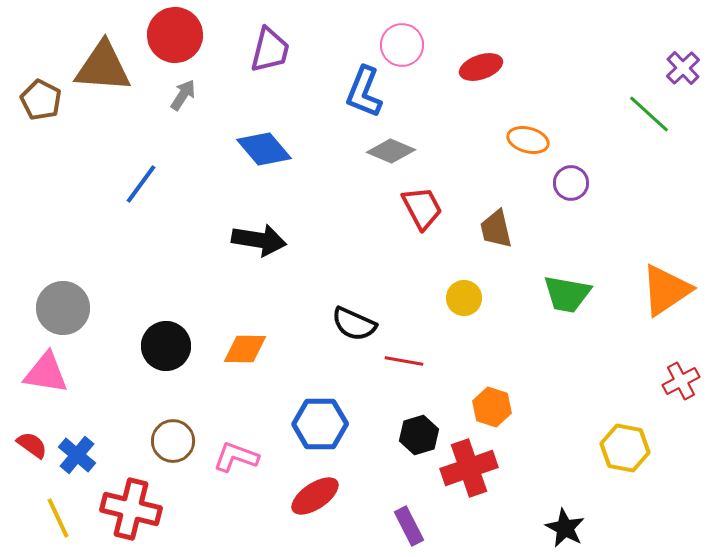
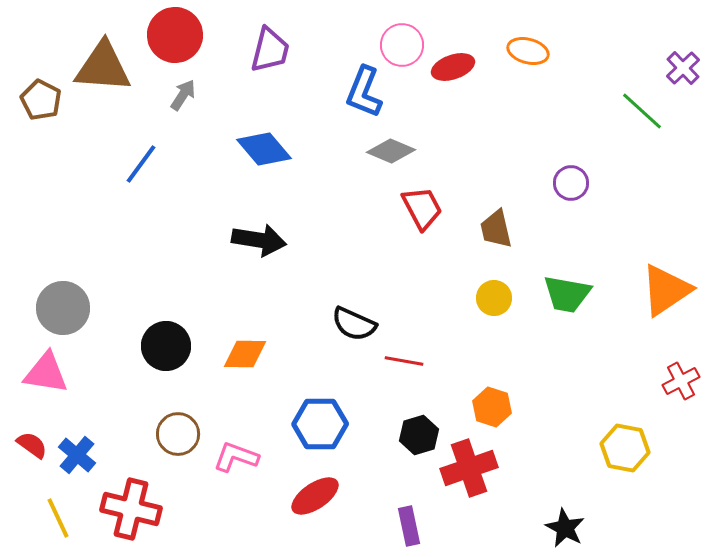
red ellipse at (481, 67): moved 28 px left
green line at (649, 114): moved 7 px left, 3 px up
orange ellipse at (528, 140): moved 89 px up
blue line at (141, 184): moved 20 px up
yellow circle at (464, 298): moved 30 px right
orange diamond at (245, 349): moved 5 px down
brown circle at (173, 441): moved 5 px right, 7 px up
purple rectangle at (409, 526): rotated 15 degrees clockwise
